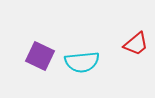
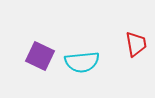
red trapezoid: rotated 60 degrees counterclockwise
